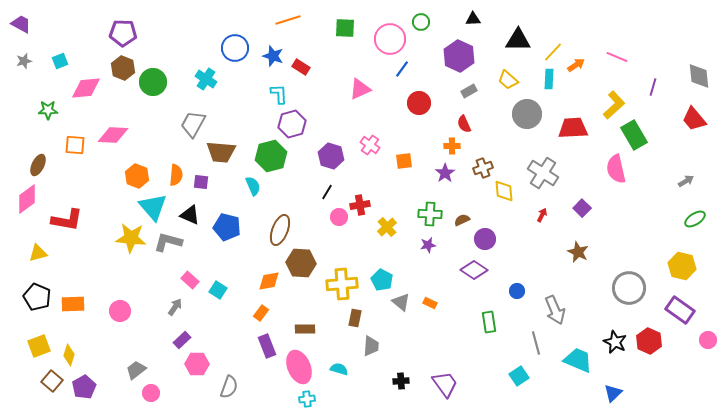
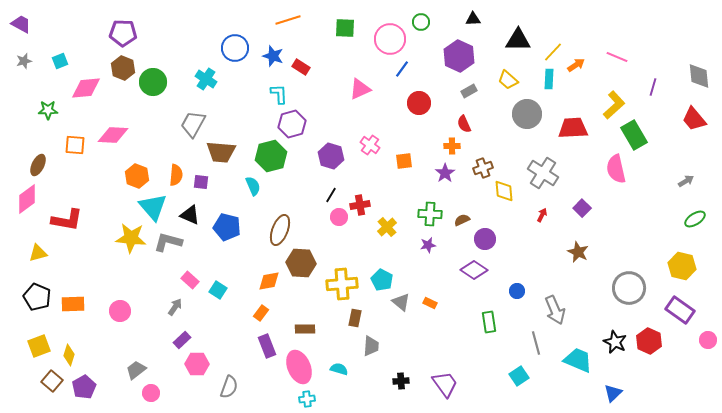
black line at (327, 192): moved 4 px right, 3 px down
